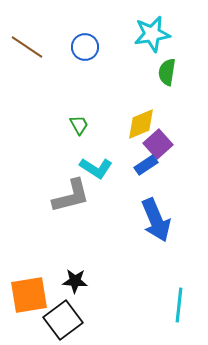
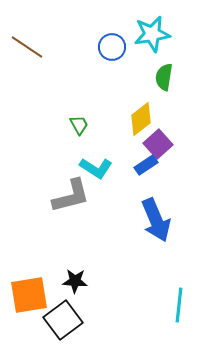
blue circle: moved 27 px right
green semicircle: moved 3 px left, 5 px down
yellow diamond: moved 5 px up; rotated 16 degrees counterclockwise
